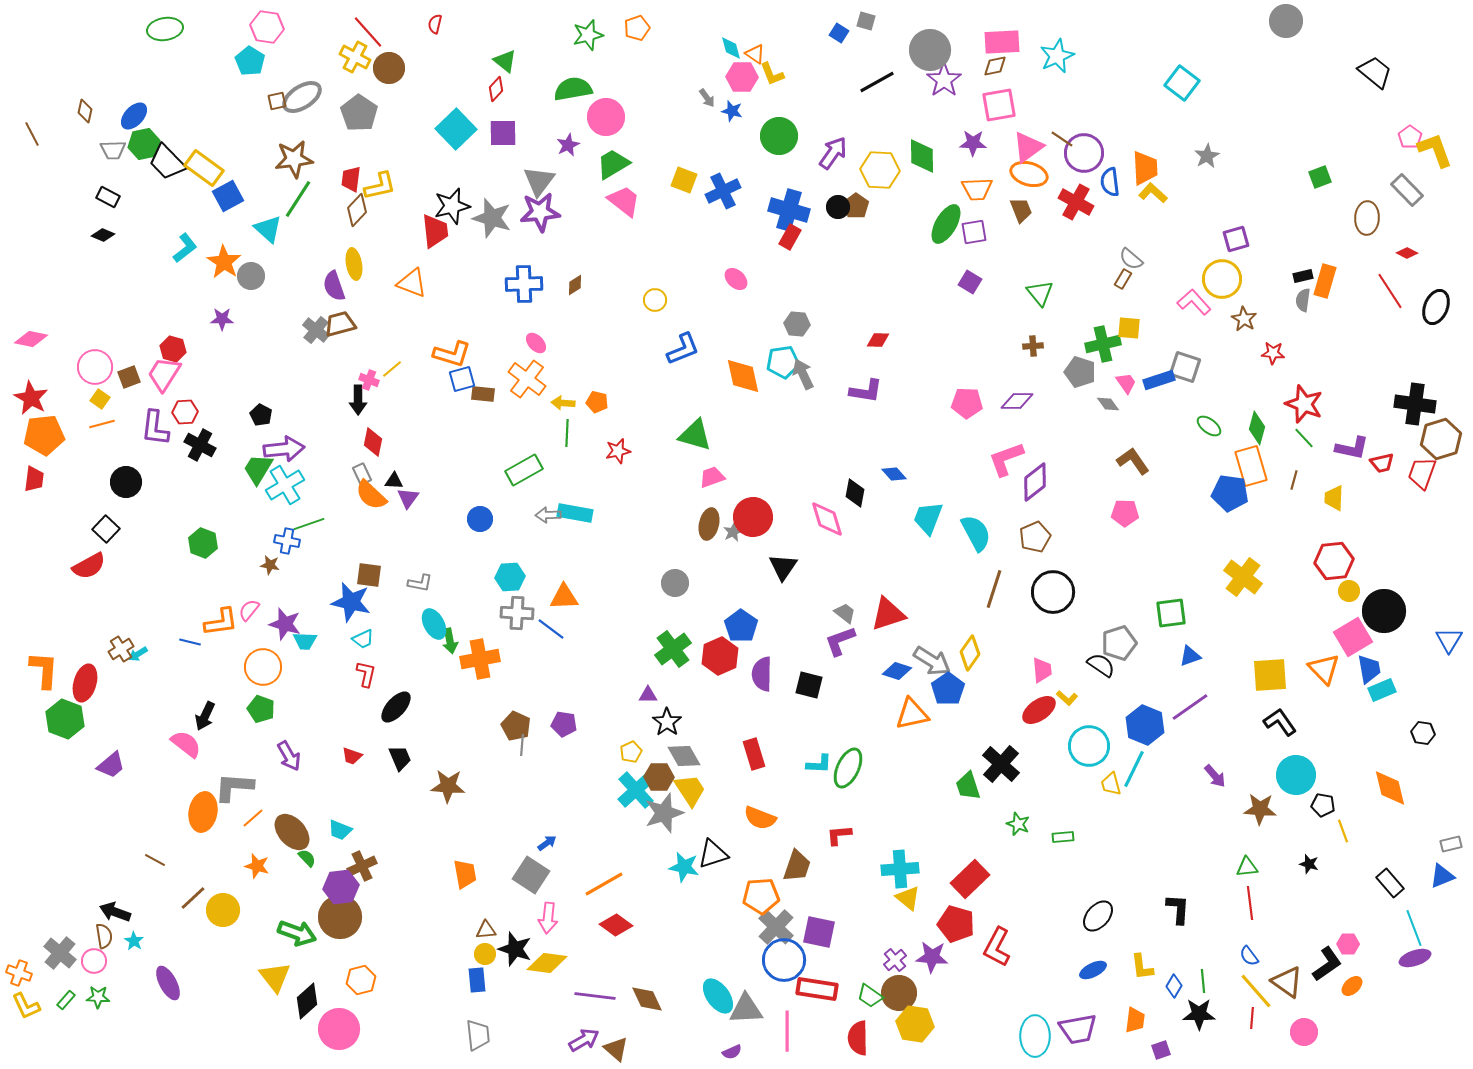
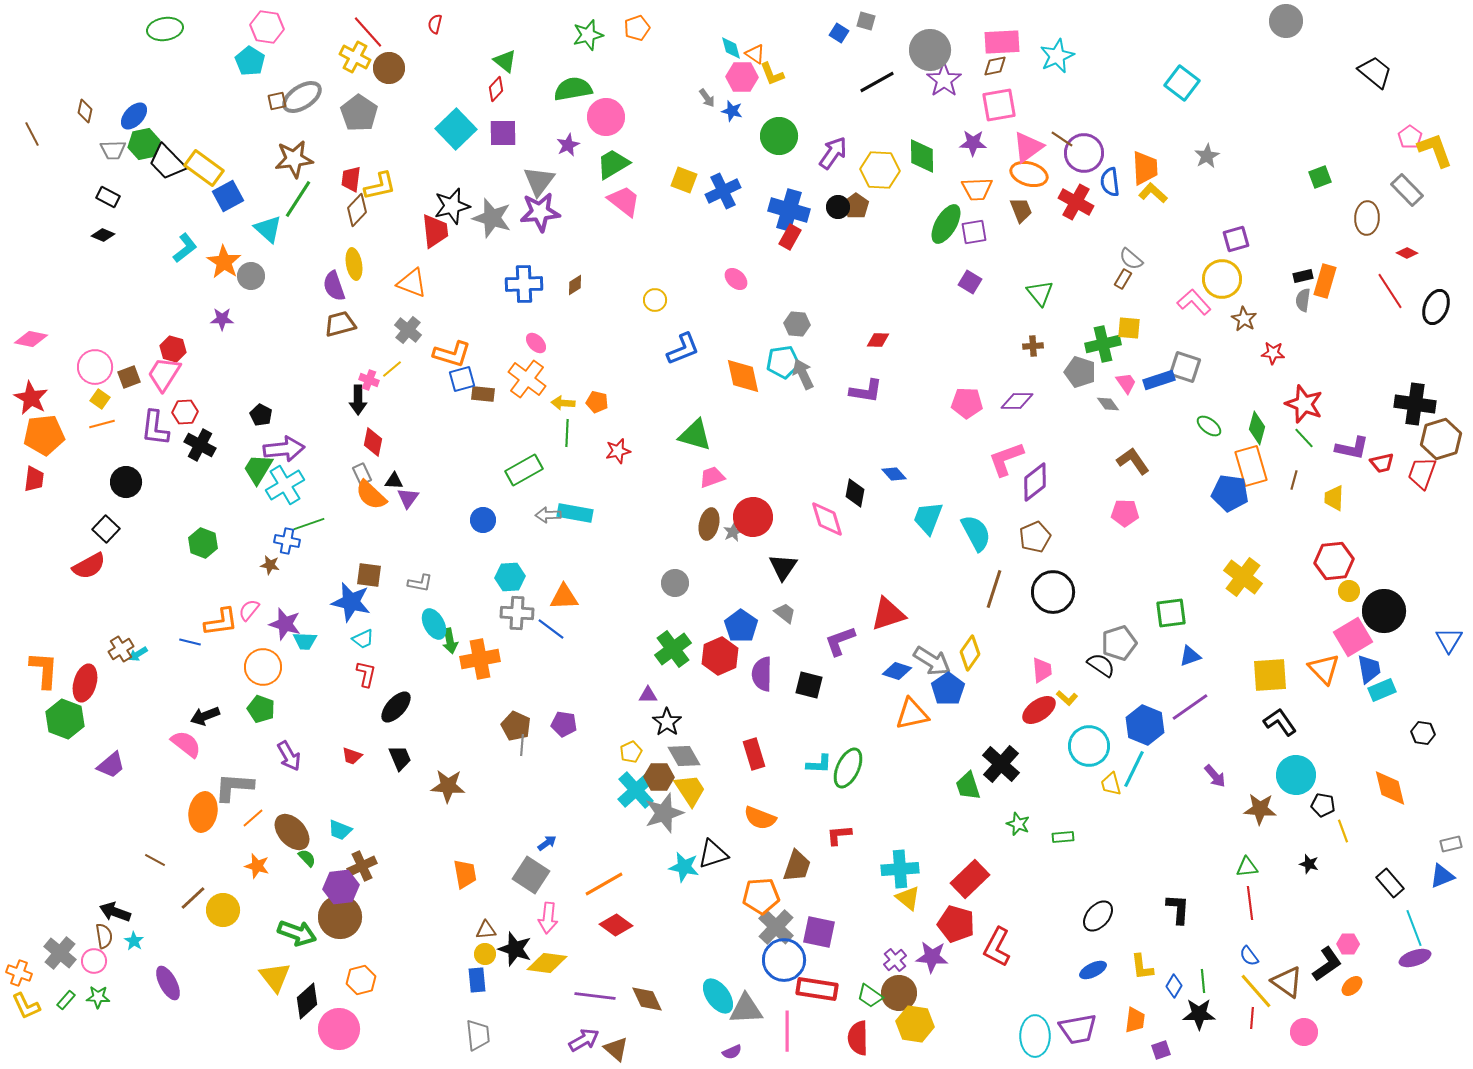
gray cross at (316, 330): moved 92 px right
blue circle at (480, 519): moved 3 px right, 1 px down
gray trapezoid at (845, 613): moved 60 px left
black arrow at (205, 716): rotated 44 degrees clockwise
